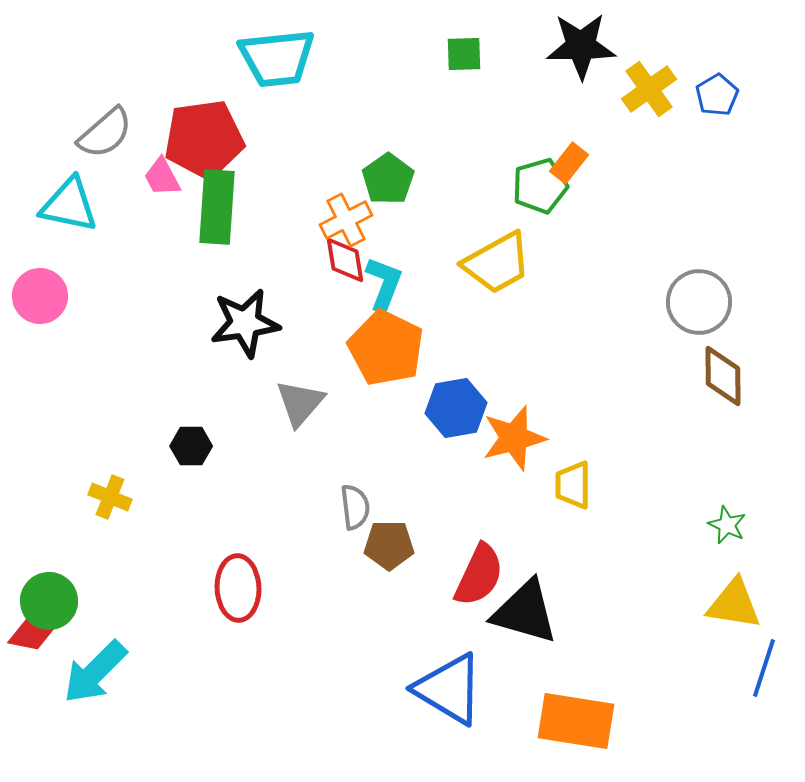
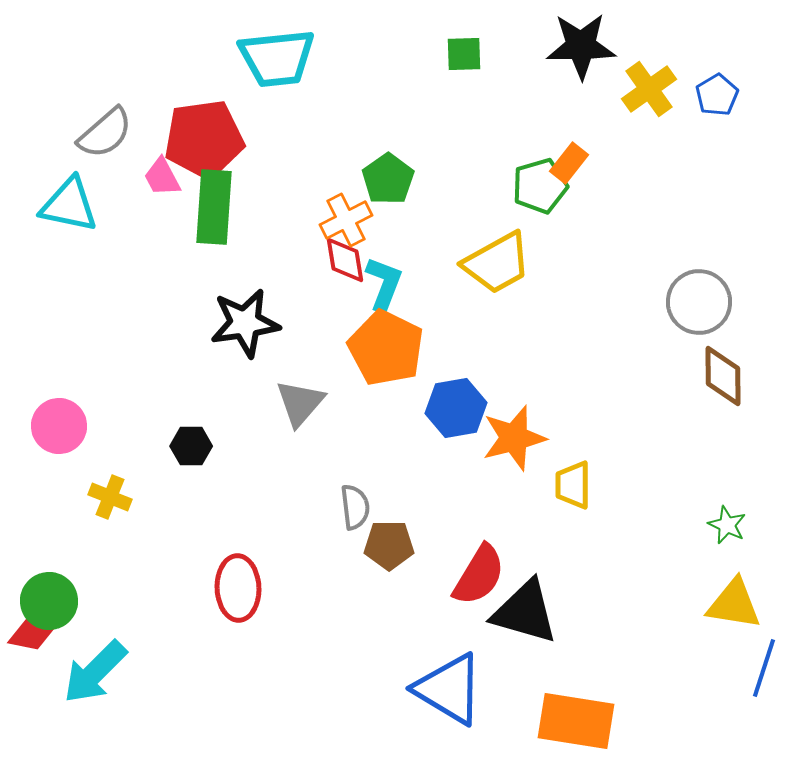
green rectangle at (217, 207): moved 3 px left
pink circle at (40, 296): moved 19 px right, 130 px down
red semicircle at (479, 575): rotated 6 degrees clockwise
